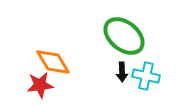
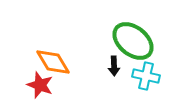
green ellipse: moved 9 px right, 5 px down
black arrow: moved 8 px left, 6 px up
red star: rotated 28 degrees clockwise
